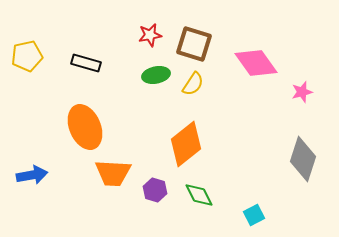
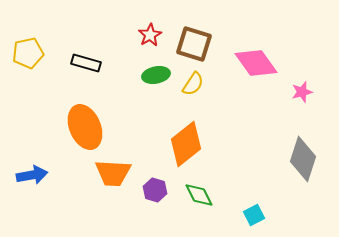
red star: rotated 20 degrees counterclockwise
yellow pentagon: moved 1 px right, 3 px up
